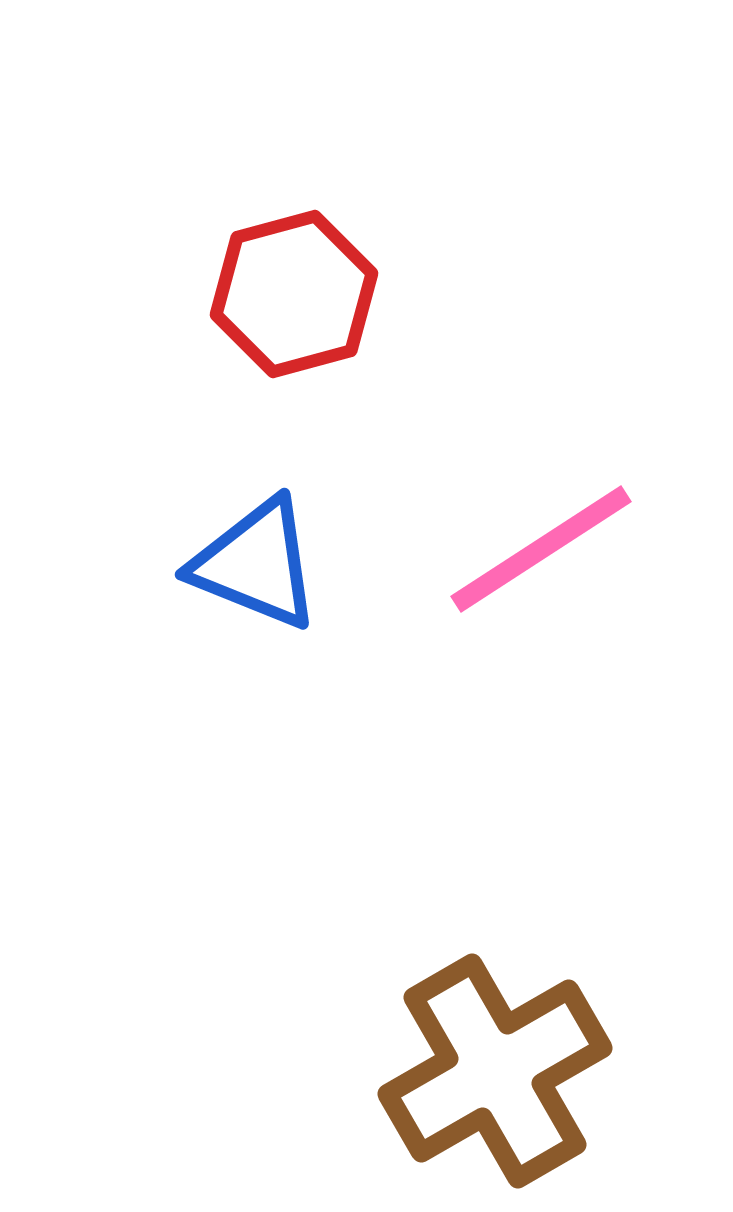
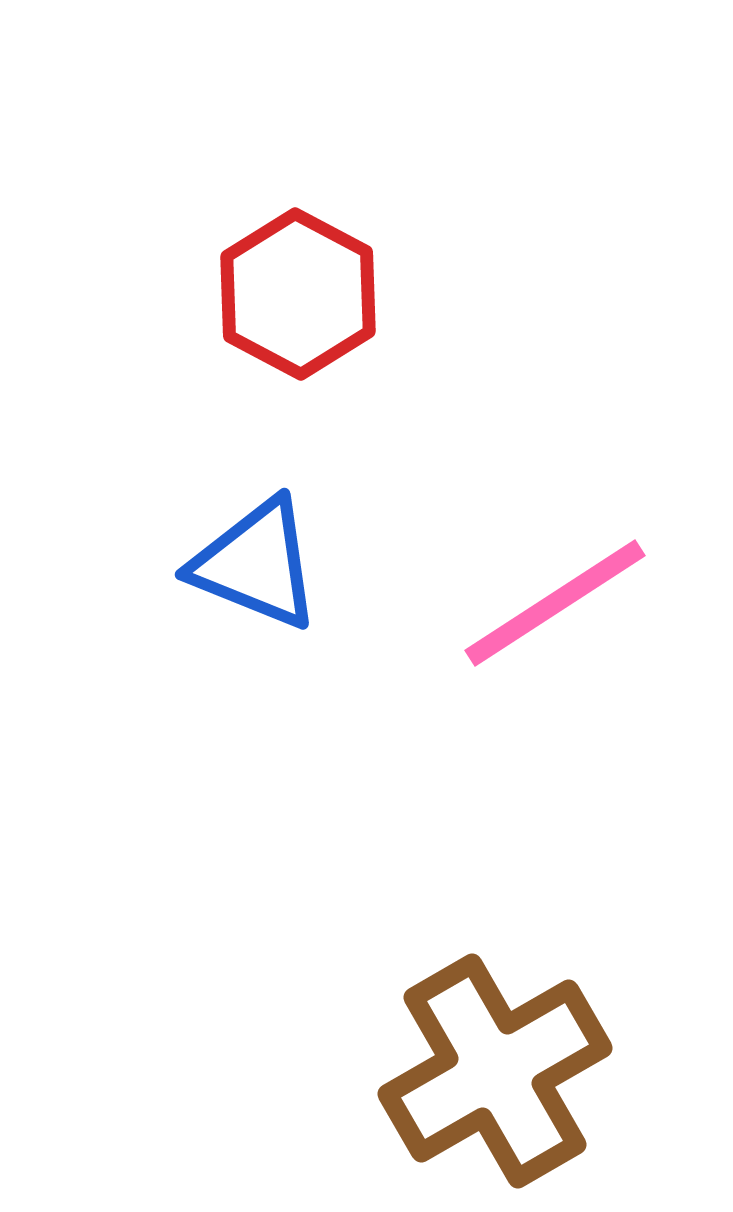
red hexagon: moved 4 px right; rotated 17 degrees counterclockwise
pink line: moved 14 px right, 54 px down
